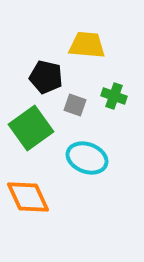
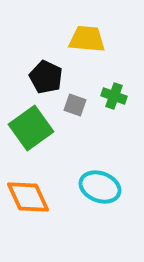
yellow trapezoid: moved 6 px up
black pentagon: rotated 12 degrees clockwise
cyan ellipse: moved 13 px right, 29 px down
